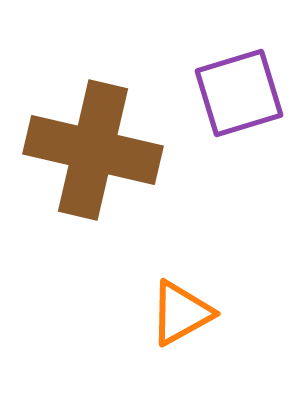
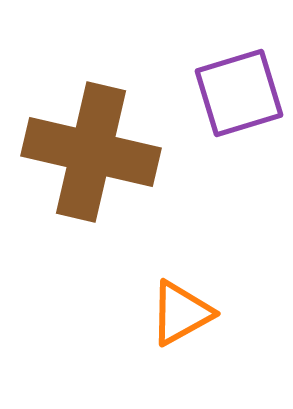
brown cross: moved 2 px left, 2 px down
